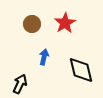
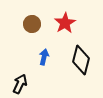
black diamond: moved 10 px up; rotated 28 degrees clockwise
